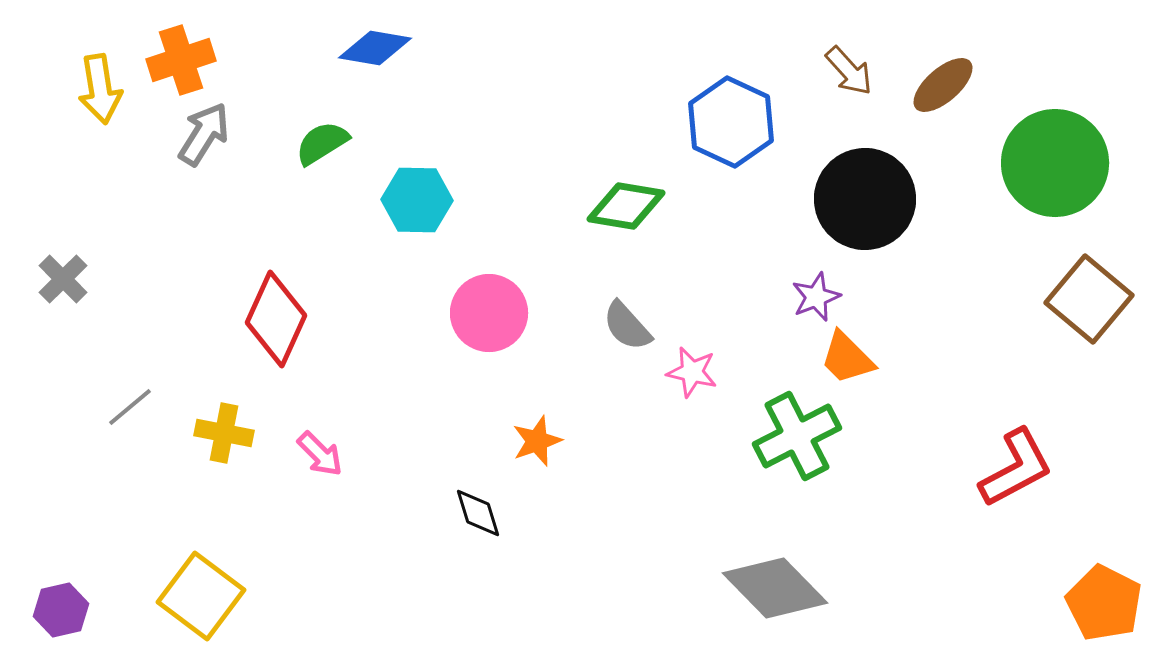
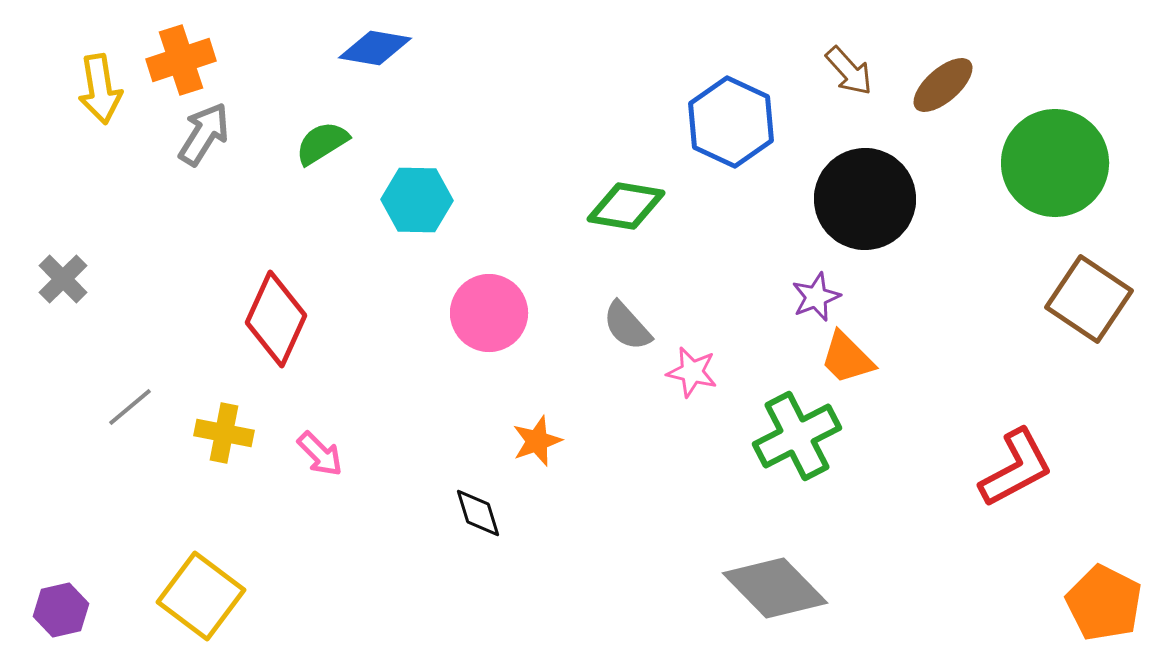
brown square: rotated 6 degrees counterclockwise
